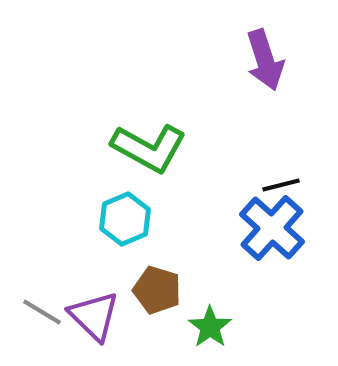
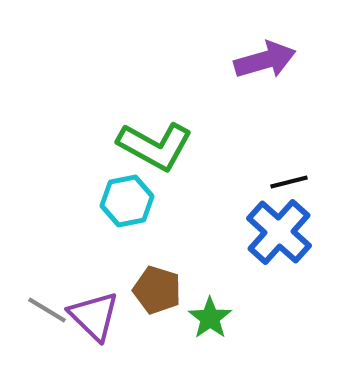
purple arrow: rotated 88 degrees counterclockwise
green L-shape: moved 6 px right, 2 px up
black line: moved 8 px right, 3 px up
cyan hexagon: moved 2 px right, 18 px up; rotated 12 degrees clockwise
blue cross: moved 7 px right, 4 px down
gray line: moved 5 px right, 2 px up
green star: moved 9 px up
